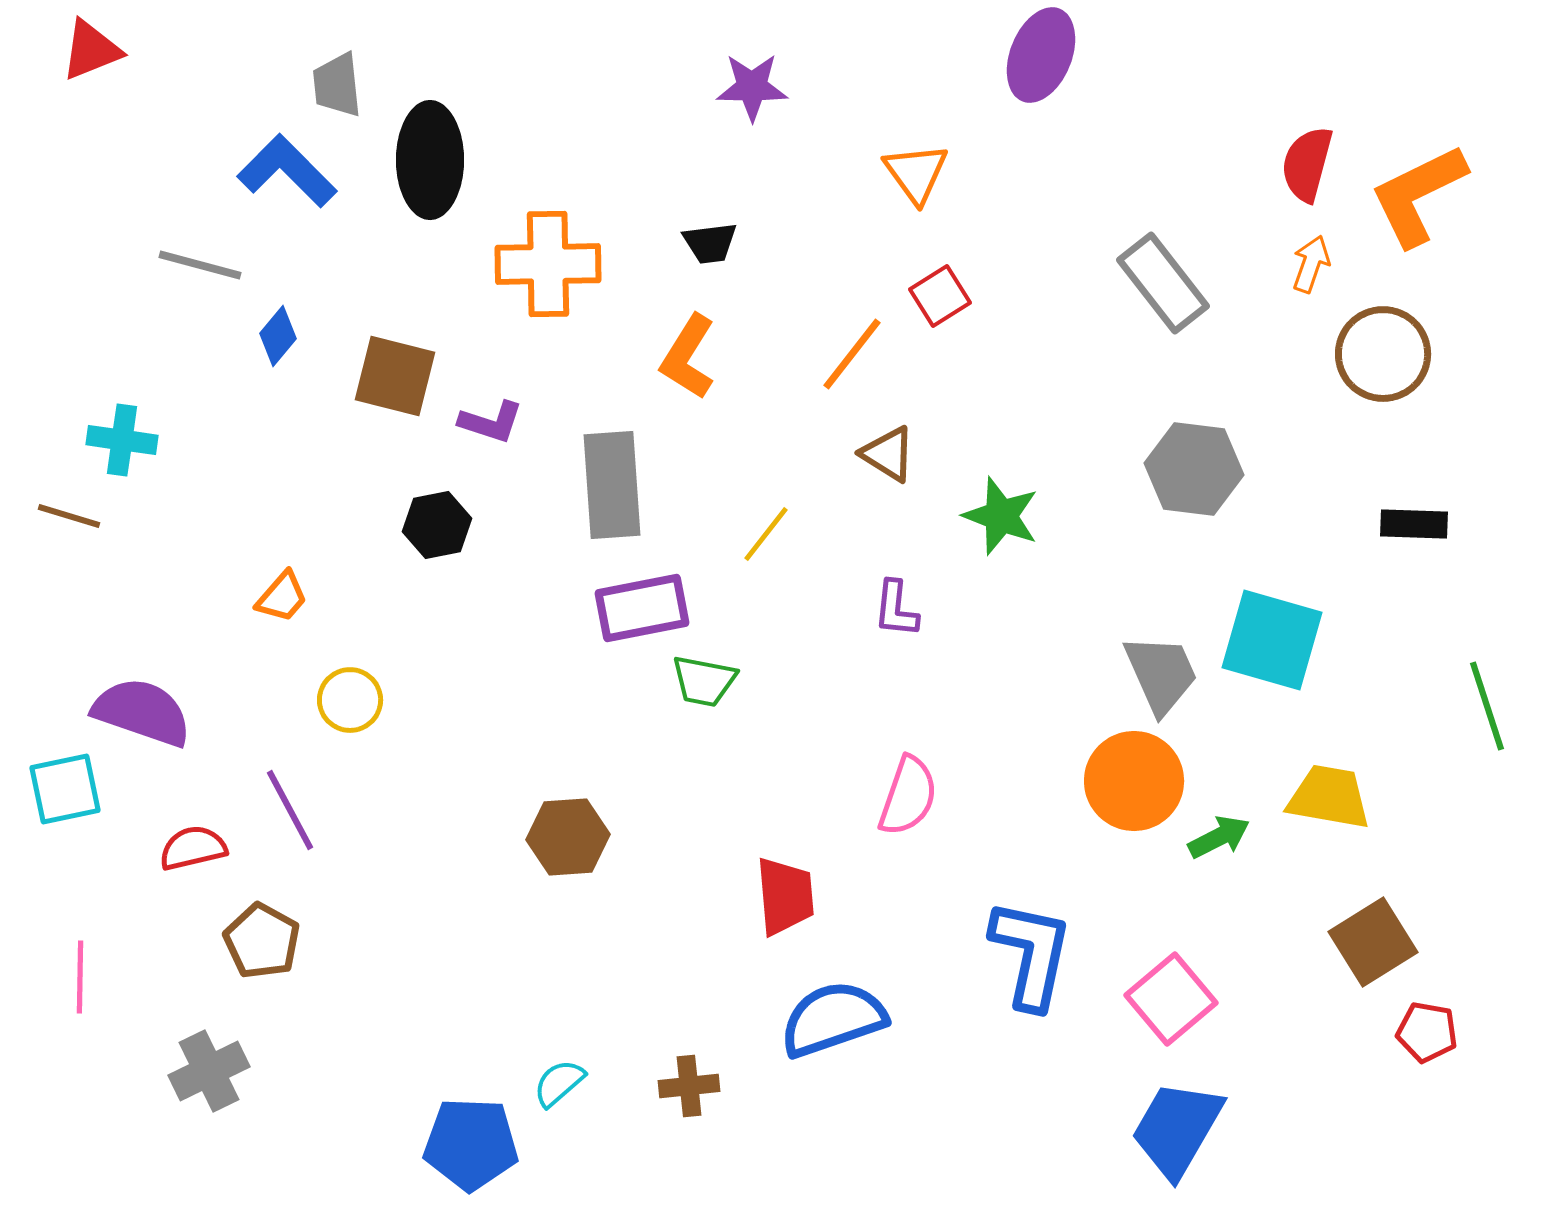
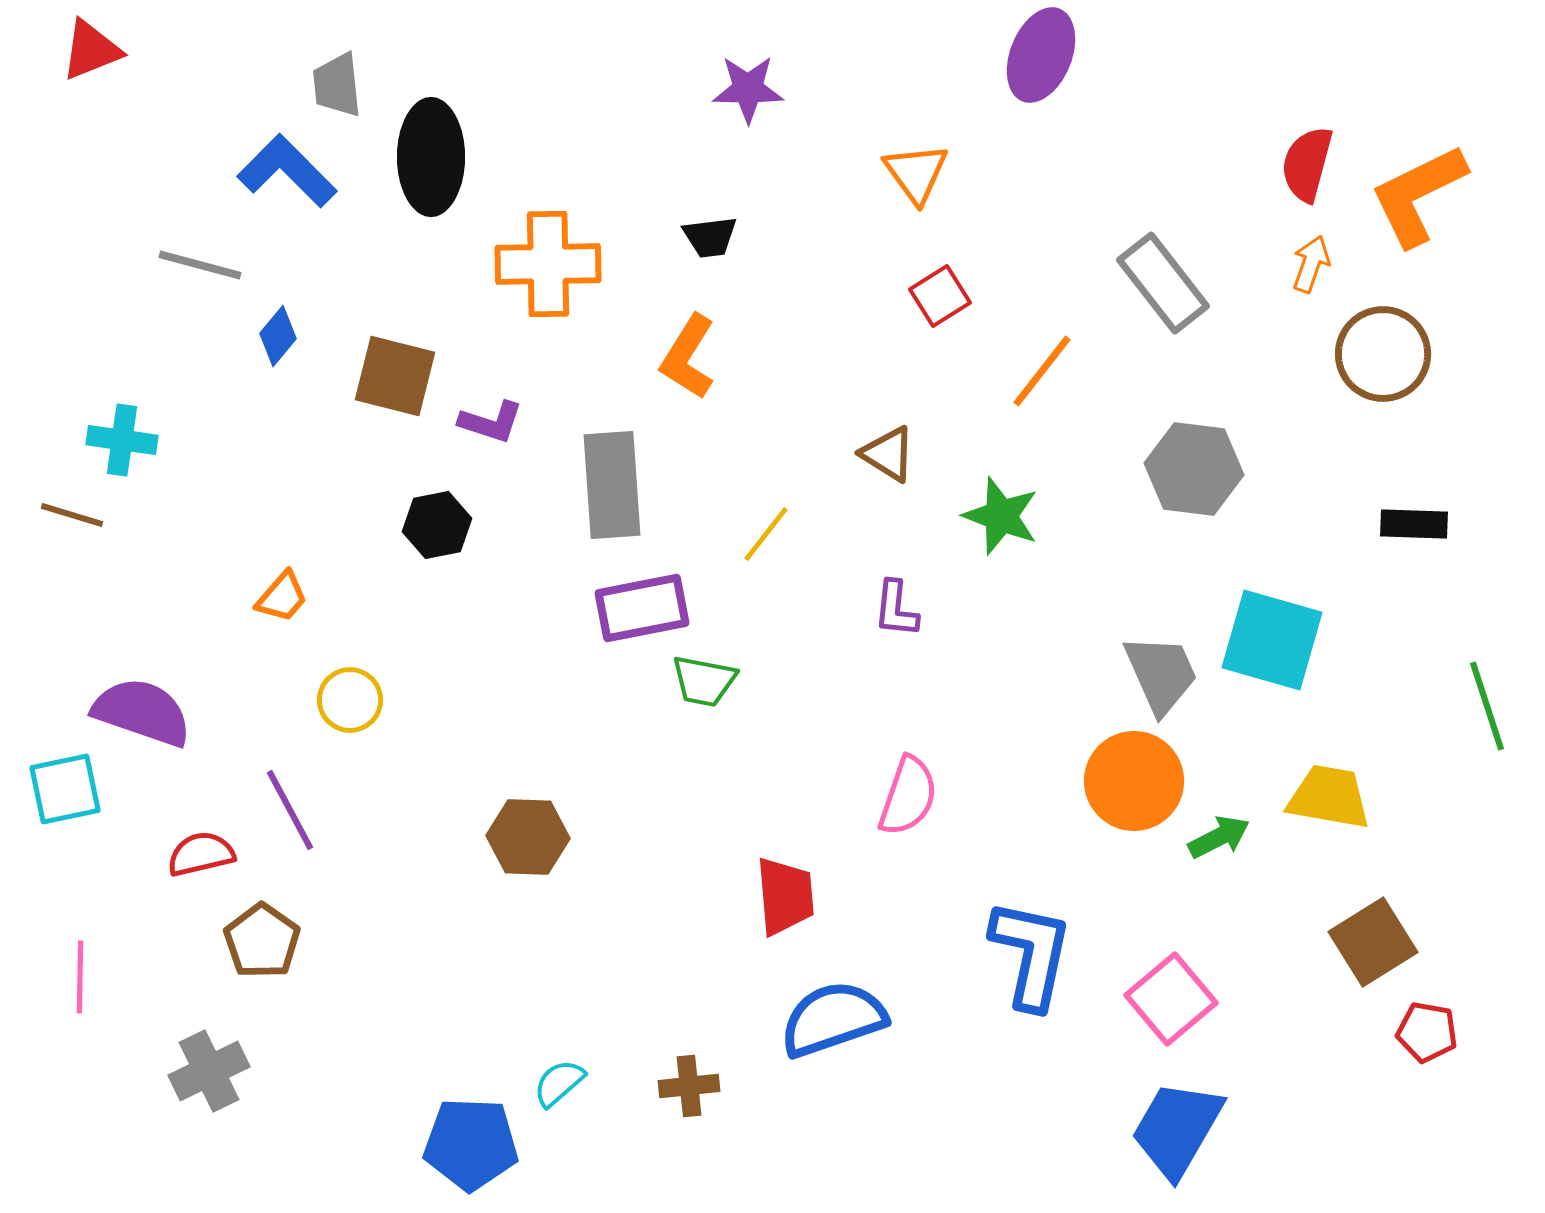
purple star at (752, 87): moved 4 px left, 2 px down
black ellipse at (430, 160): moved 1 px right, 3 px up
black trapezoid at (710, 243): moved 6 px up
orange line at (852, 354): moved 190 px right, 17 px down
brown line at (69, 516): moved 3 px right, 1 px up
brown hexagon at (568, 837): moved 40 px left; rotated 6 degrees clockwise
red semicircle at (193, 848): moved 8 px right, 6 px down
brown pentagon at (262, 941): rotated 6 degrees clockwise
